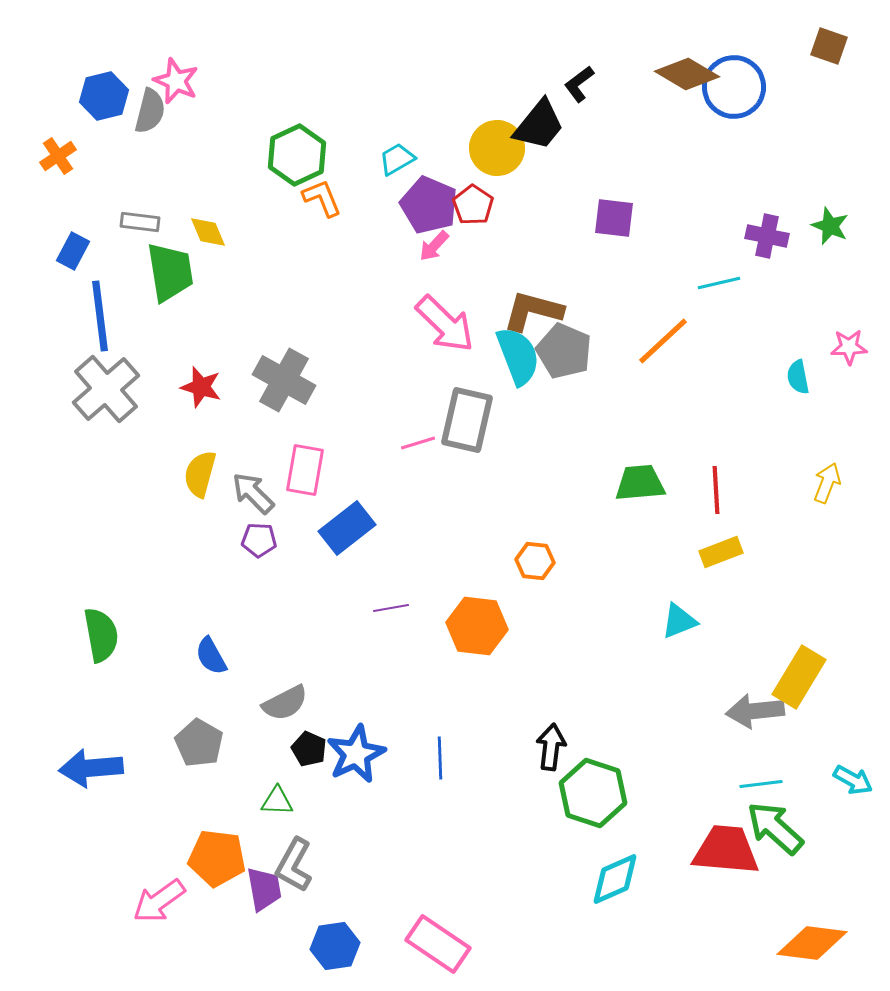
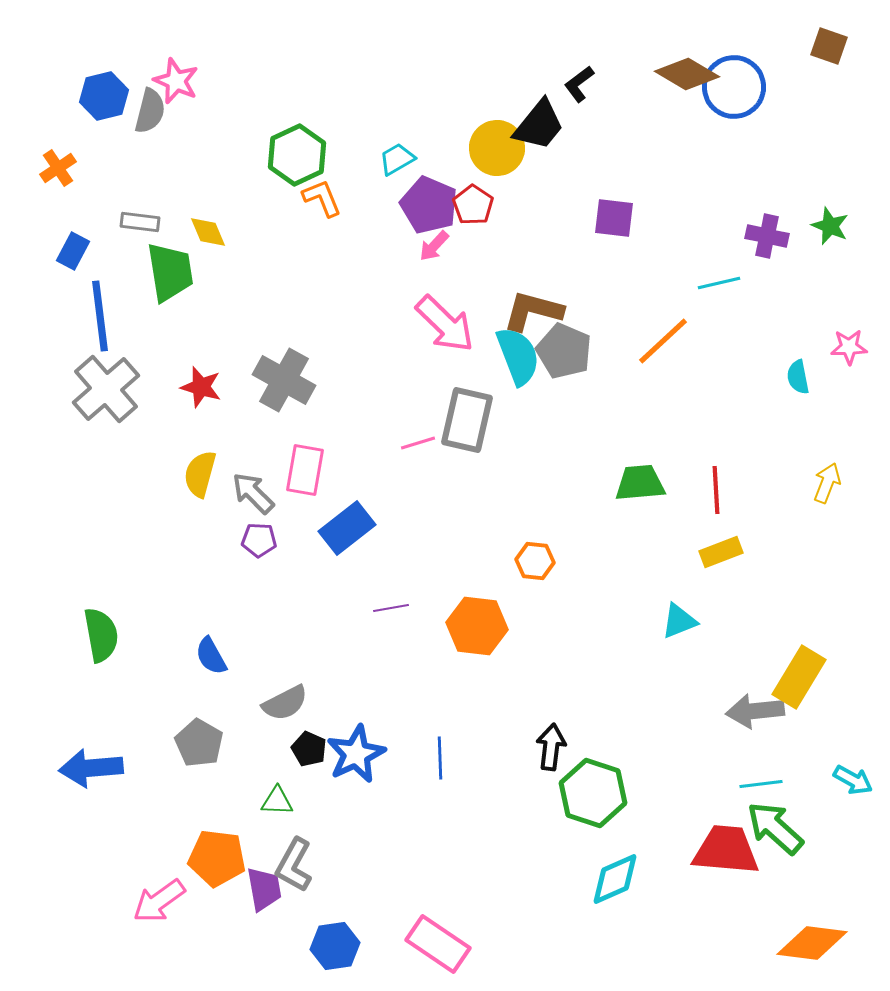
orange cross at (58, 156): moved 12 px down
